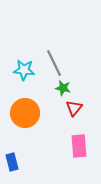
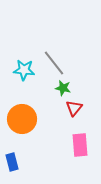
gray line: rotated 12 degrees counterclockwise
orange circle: moved 3 px left, 6 px down
pink rectangle: moved 1 px right, 1 px up
